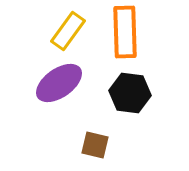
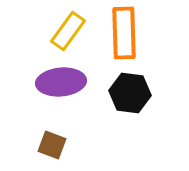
orange rectangle: moved 1 px left, 1 px down
purple ellipse: moved 2 px right, 1 px up; rotated 30 degrees clockwise
brown square: moved 43 px left; rotated 8 degrees clockwise
